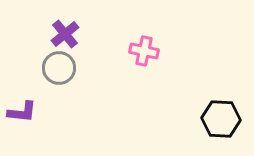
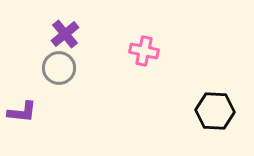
black hexagon: moved 6 px left, 8 px up
